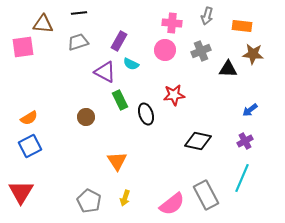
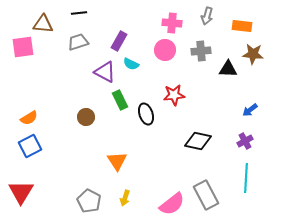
gray cross: rotated 18 degrees clockwise
cyan line: moved 4 px right; rotated 20 degrees counterclockwise
